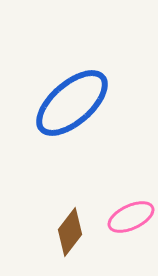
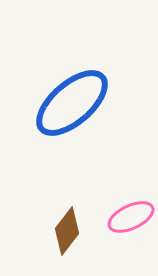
brown diamond: moved 3 px left, 1 px up
